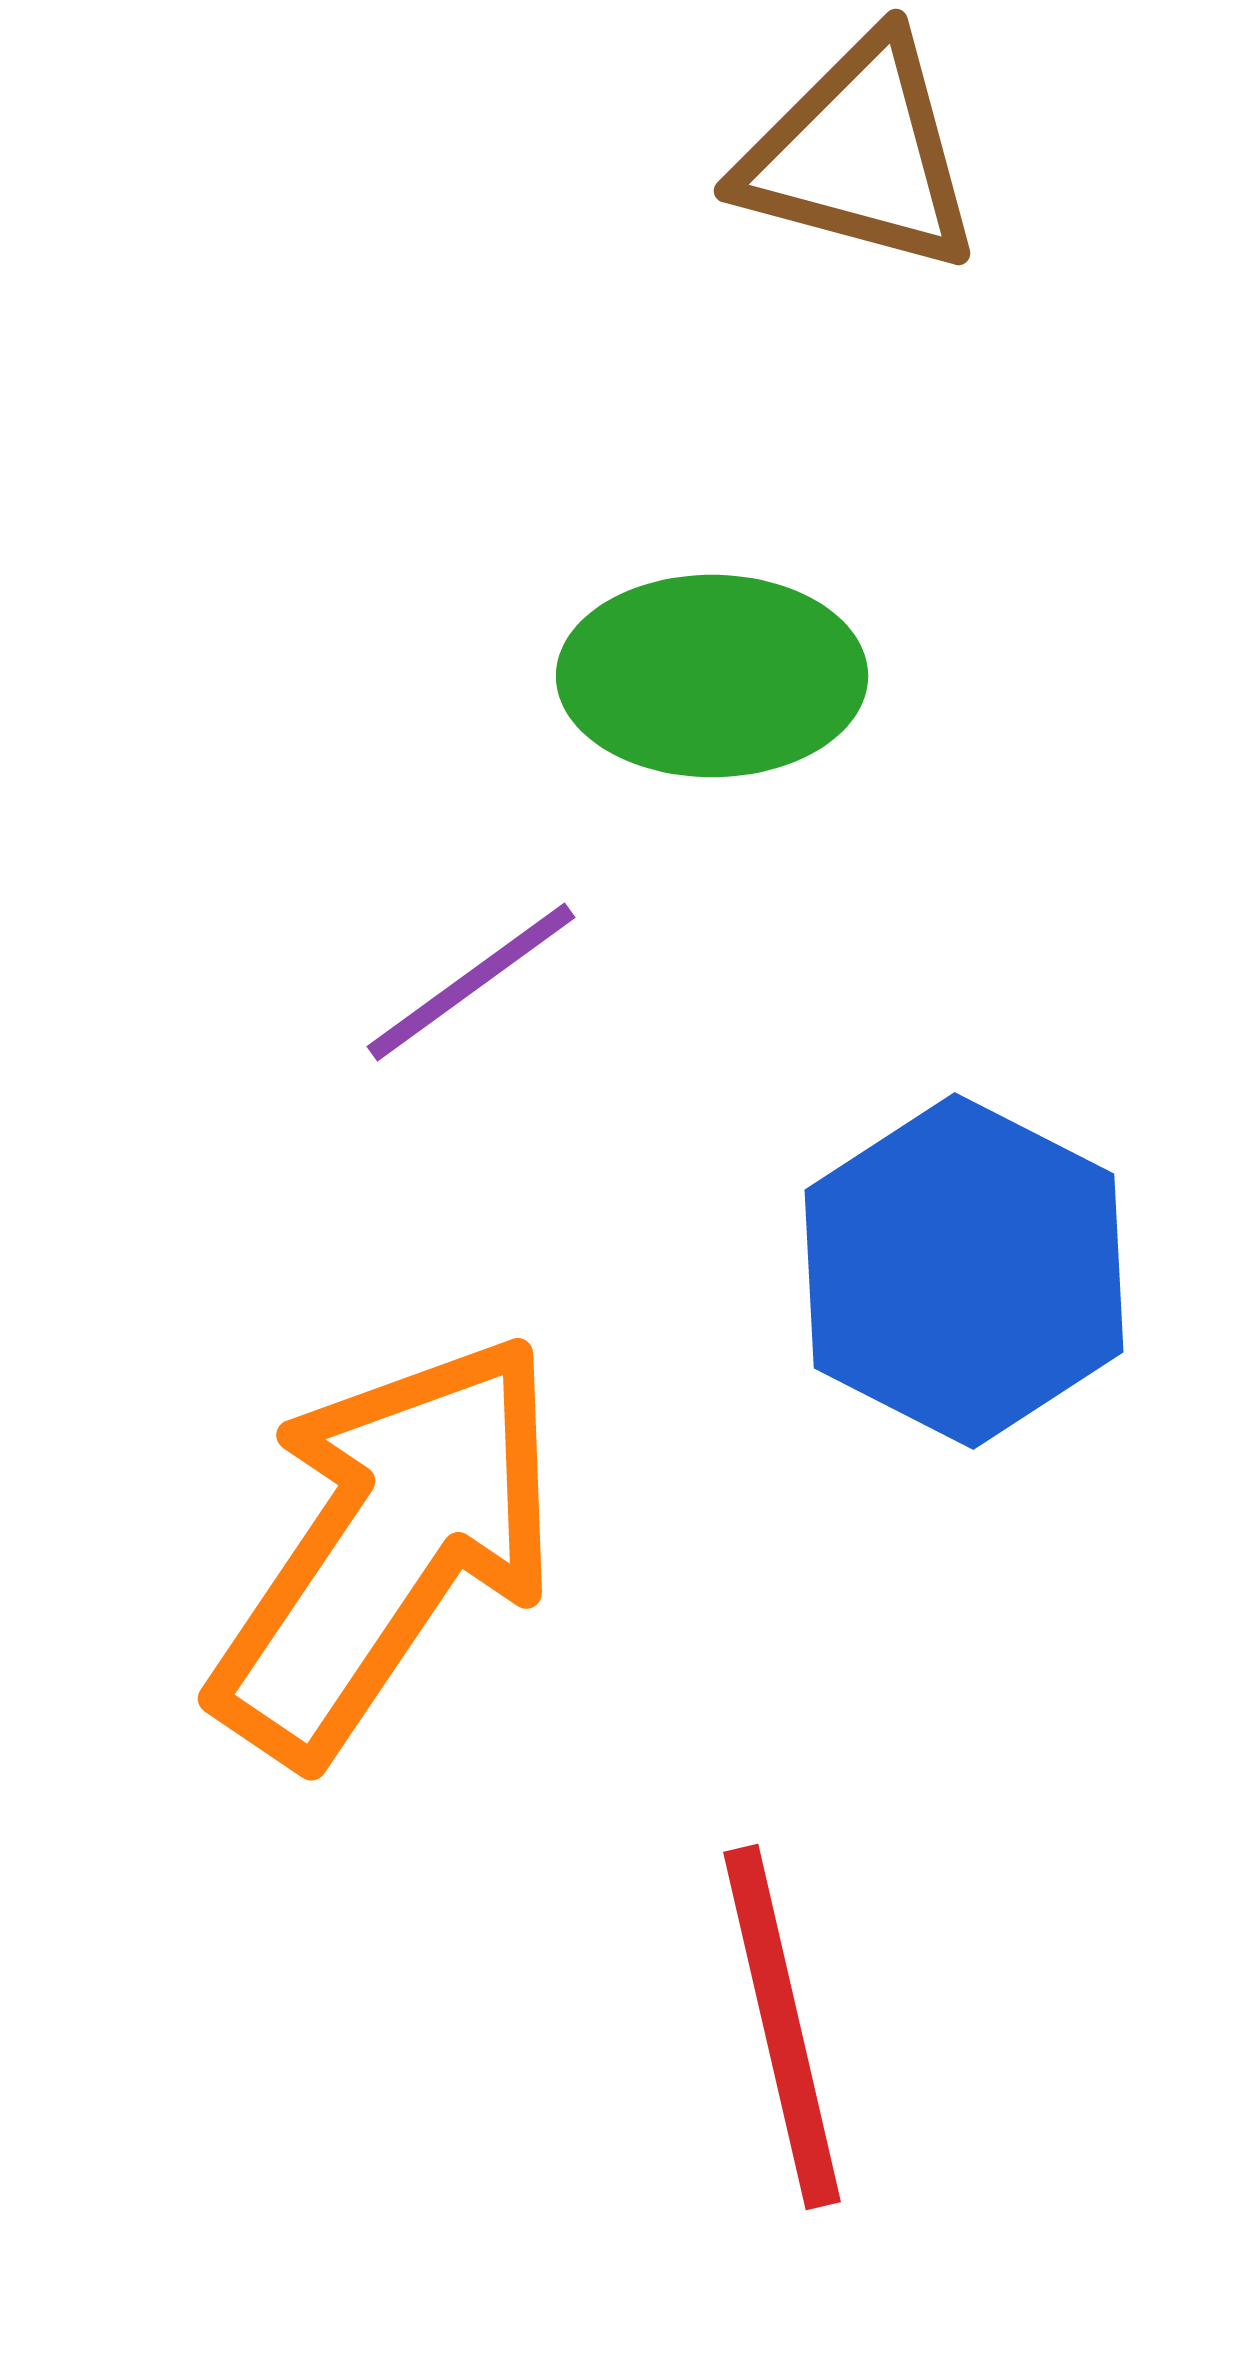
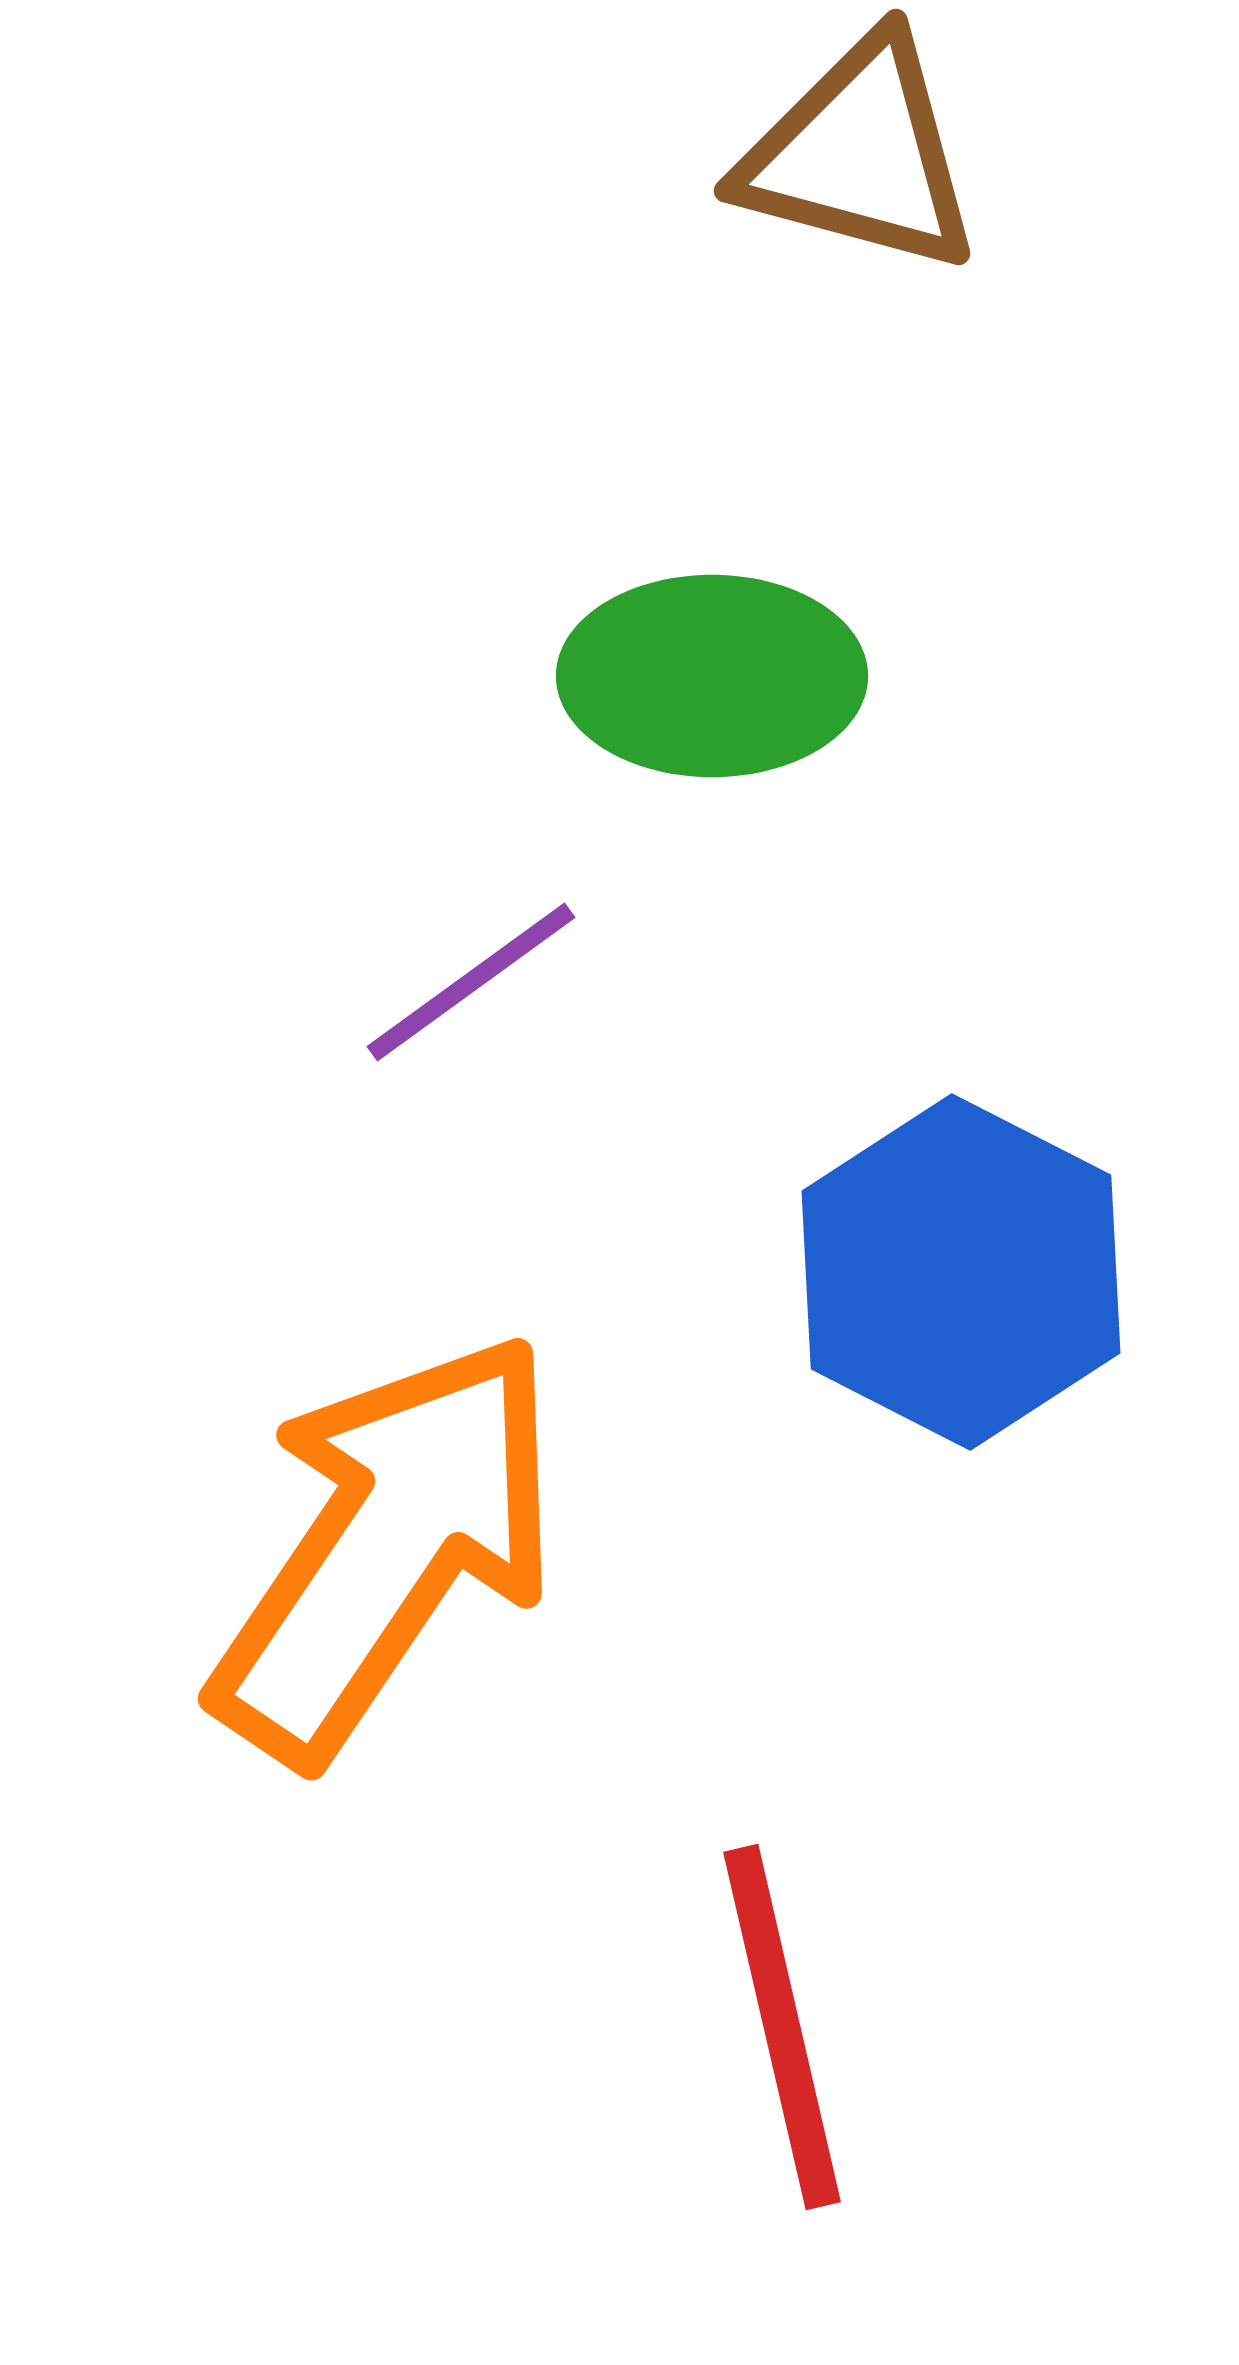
blue hexagon: moved 3 px left, 1 px down
